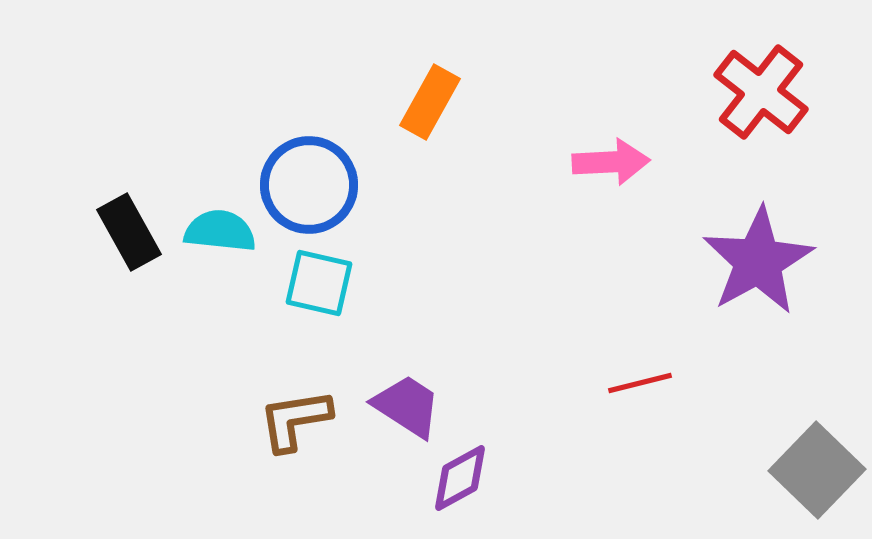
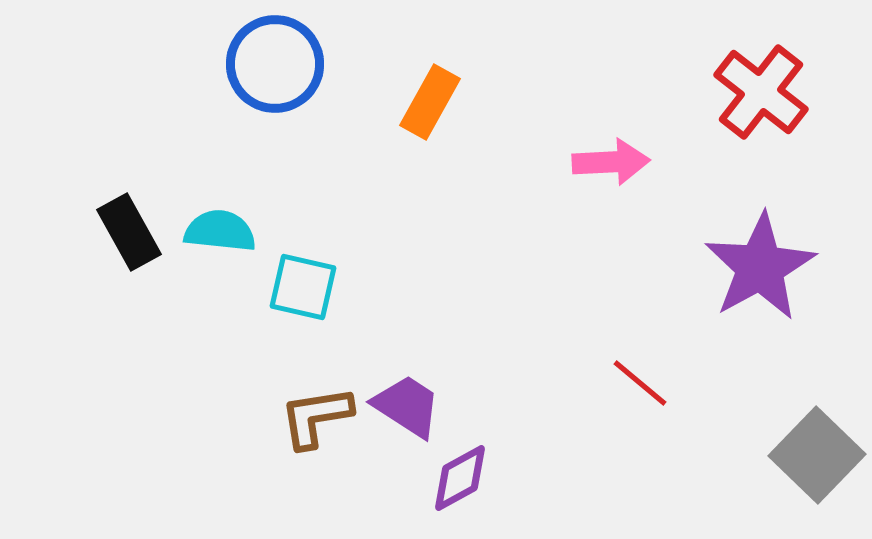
blue circle: moved 34 px left, 121 px up
purple star: moved 2 px right, 6 px down
cyan square: moved 16 px left, 4 px down
red line: rotated 54 degrees clockwise
brown L-shape: moved 21 px right, 3 px up
gray square: moved 15 px up
